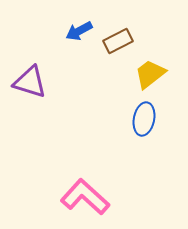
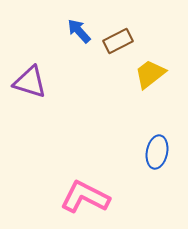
blue arrow: rotated 76 degrees clockwise
blue ellipse: moved 13 px right, 33 px down
pink L-shape: rotated 15 degrees counterclockwise
